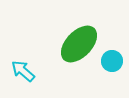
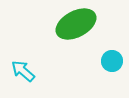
green ellipse: moved 3 px left, 20 px up; rotated 18 degrees clockwise
